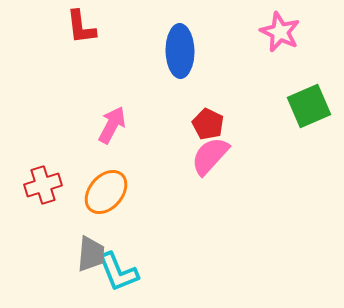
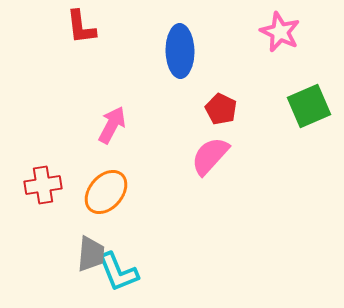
red pentagon: moved 13 px right, 15 px up
red cross: rotated 9 degrees clockwise
